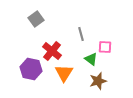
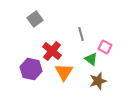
gray square: moved 1 px left
pink square: rotated 24 degrees clockwise
orange triangle: moved 1 px up
